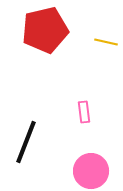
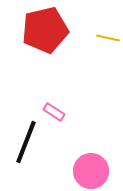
yellow line: moved 2 px right, 4 px up
pink rectangle: moved 30 px left; rotated 50 degrees counterclockwise
